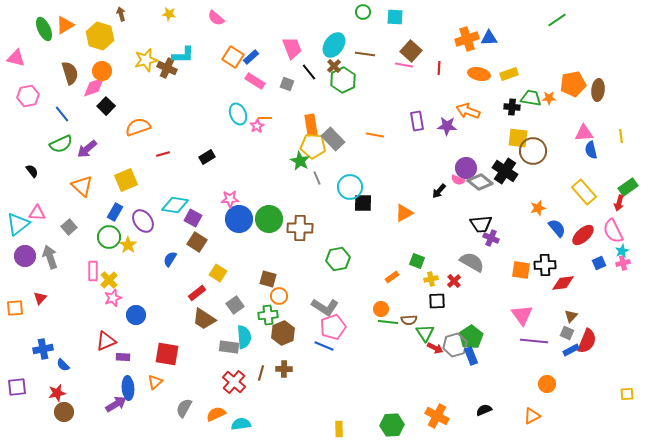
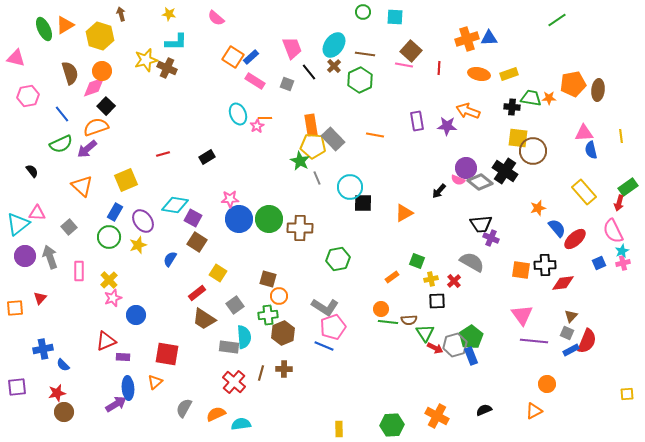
cyan L-shape at (183, 55): moved 7 px left, 13 px up
green hexagon at (343, 80): moved 17 px right
orange semicircle at (138, 127): moved 42 px left
red ellipse at (583, 235): moved 8 px left, 4 px down
yellow star at (128, 245): moved 10 px right; rotated 18 degrees clockwise
pink rectangle at (93, 271): moved 14 px left
orange triangle at (532, 416): moved 2 px right, 5 px up
